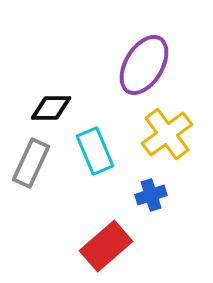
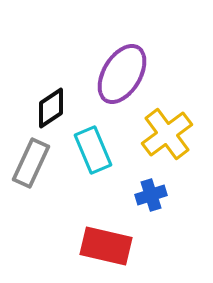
purple ellipse: moved 22 px left, 9 px down
black diamond: rotated 33 degrees counterclockwise
cyan rectangle: moved 2 px left, 1 px up
red rectangle: rotated 54 degrees clockwise
